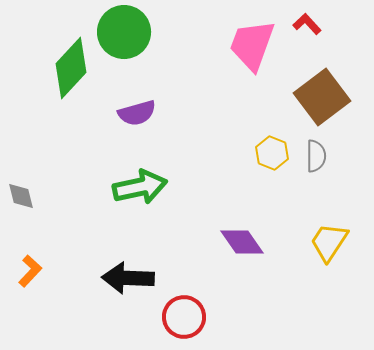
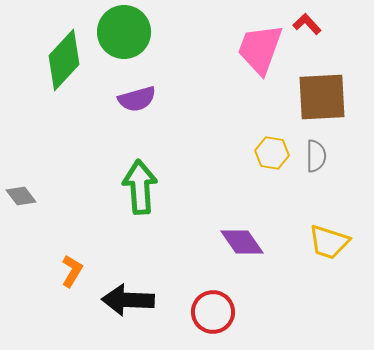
pink trapezoid: moved 8 px right, 4 px down
green diamond: moved 7 px left, 8 px up
brown square: rotated 34 degrees clockwise
purple semicircle: moved 14 px up
yellow hexagon: rotated 12 degrees counterclockwise
green arrow: rotated 82 degrees counterclockwise
gray diamond: rotated 24 degrees counterclockwise
yellow trapezoid: rotated 105 degrees counterclockwise
orange L-shape: moved 42 px right; rotated 12 degrees counterclockwise
black arrow: moved 22 px down
red circle: moved 29 px right, 5 px up
